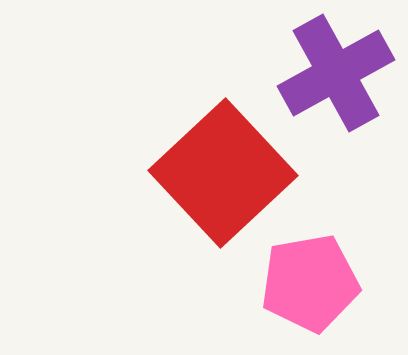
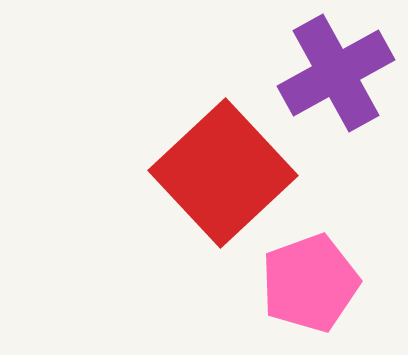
pink pentagon: rotated 10 degrees counterclockwise
